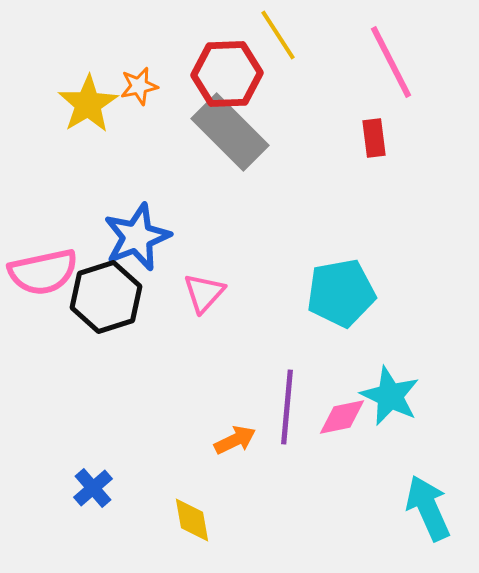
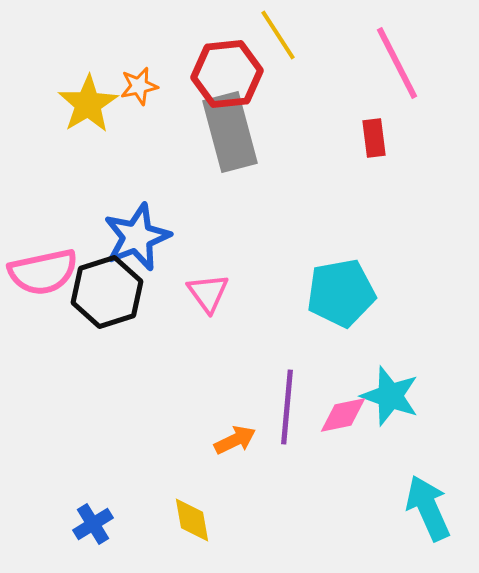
pink line: moved 6 px right, 1 px down
red hexagon: rotated 4 degrees counterclockwise
gray rectangle: rotated 30 degrees clockwise
pink triangle: moved 4 px right; rotated 18 degrees counterclockwise
black hexagon: moved 1 px right, 5 px up
cyan star: rotated 6 degrees counterclockwise
pink diamond: moved 1 px right, 2 px up
blue cross: moved 36 px down; rotated 9 degrees clockwise
